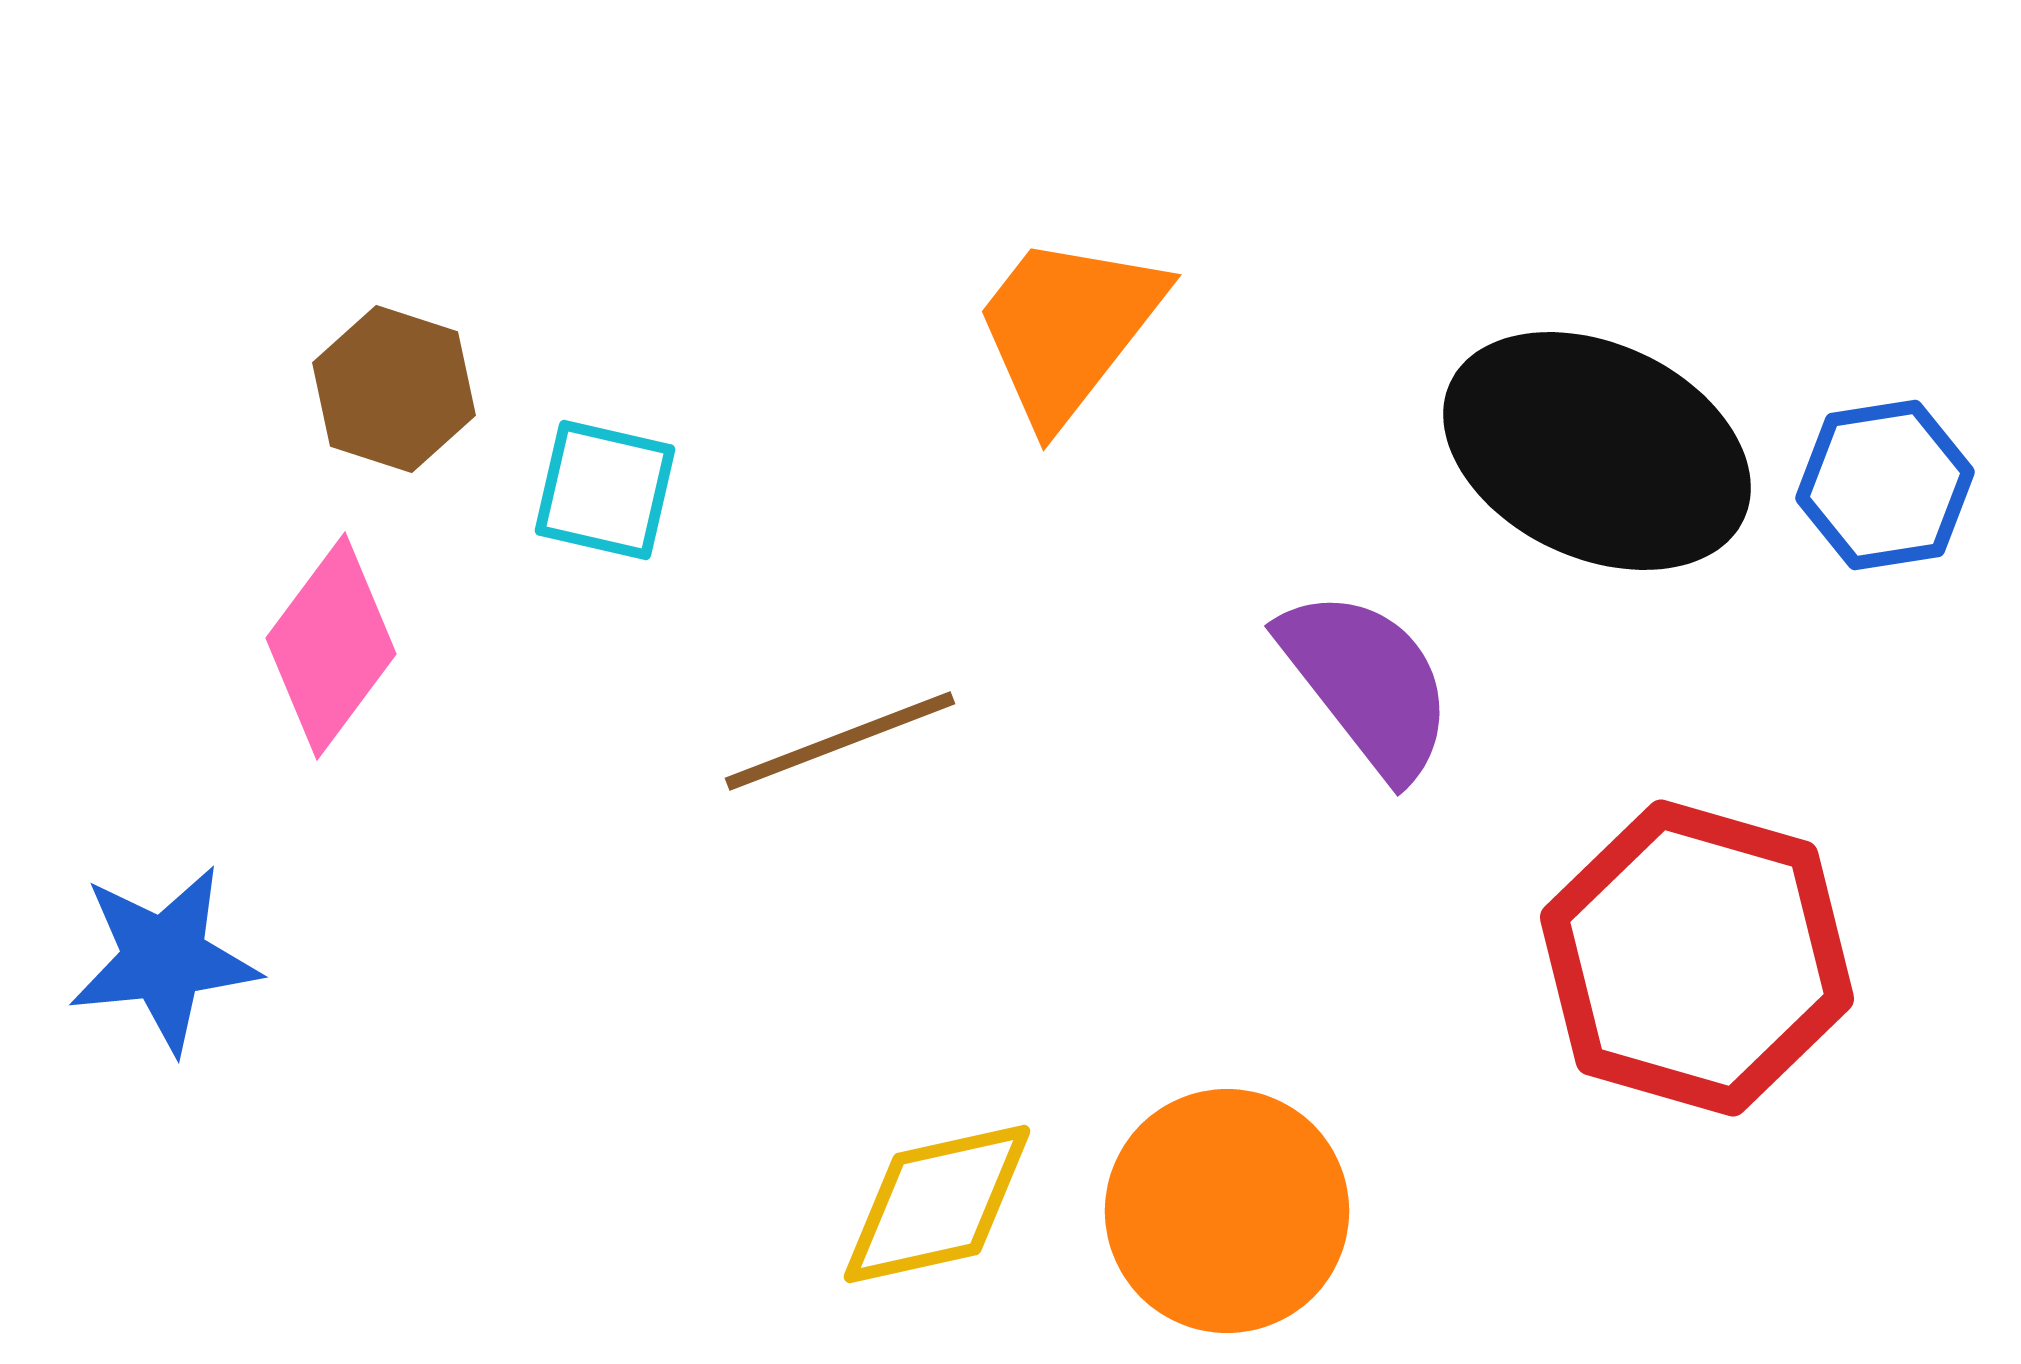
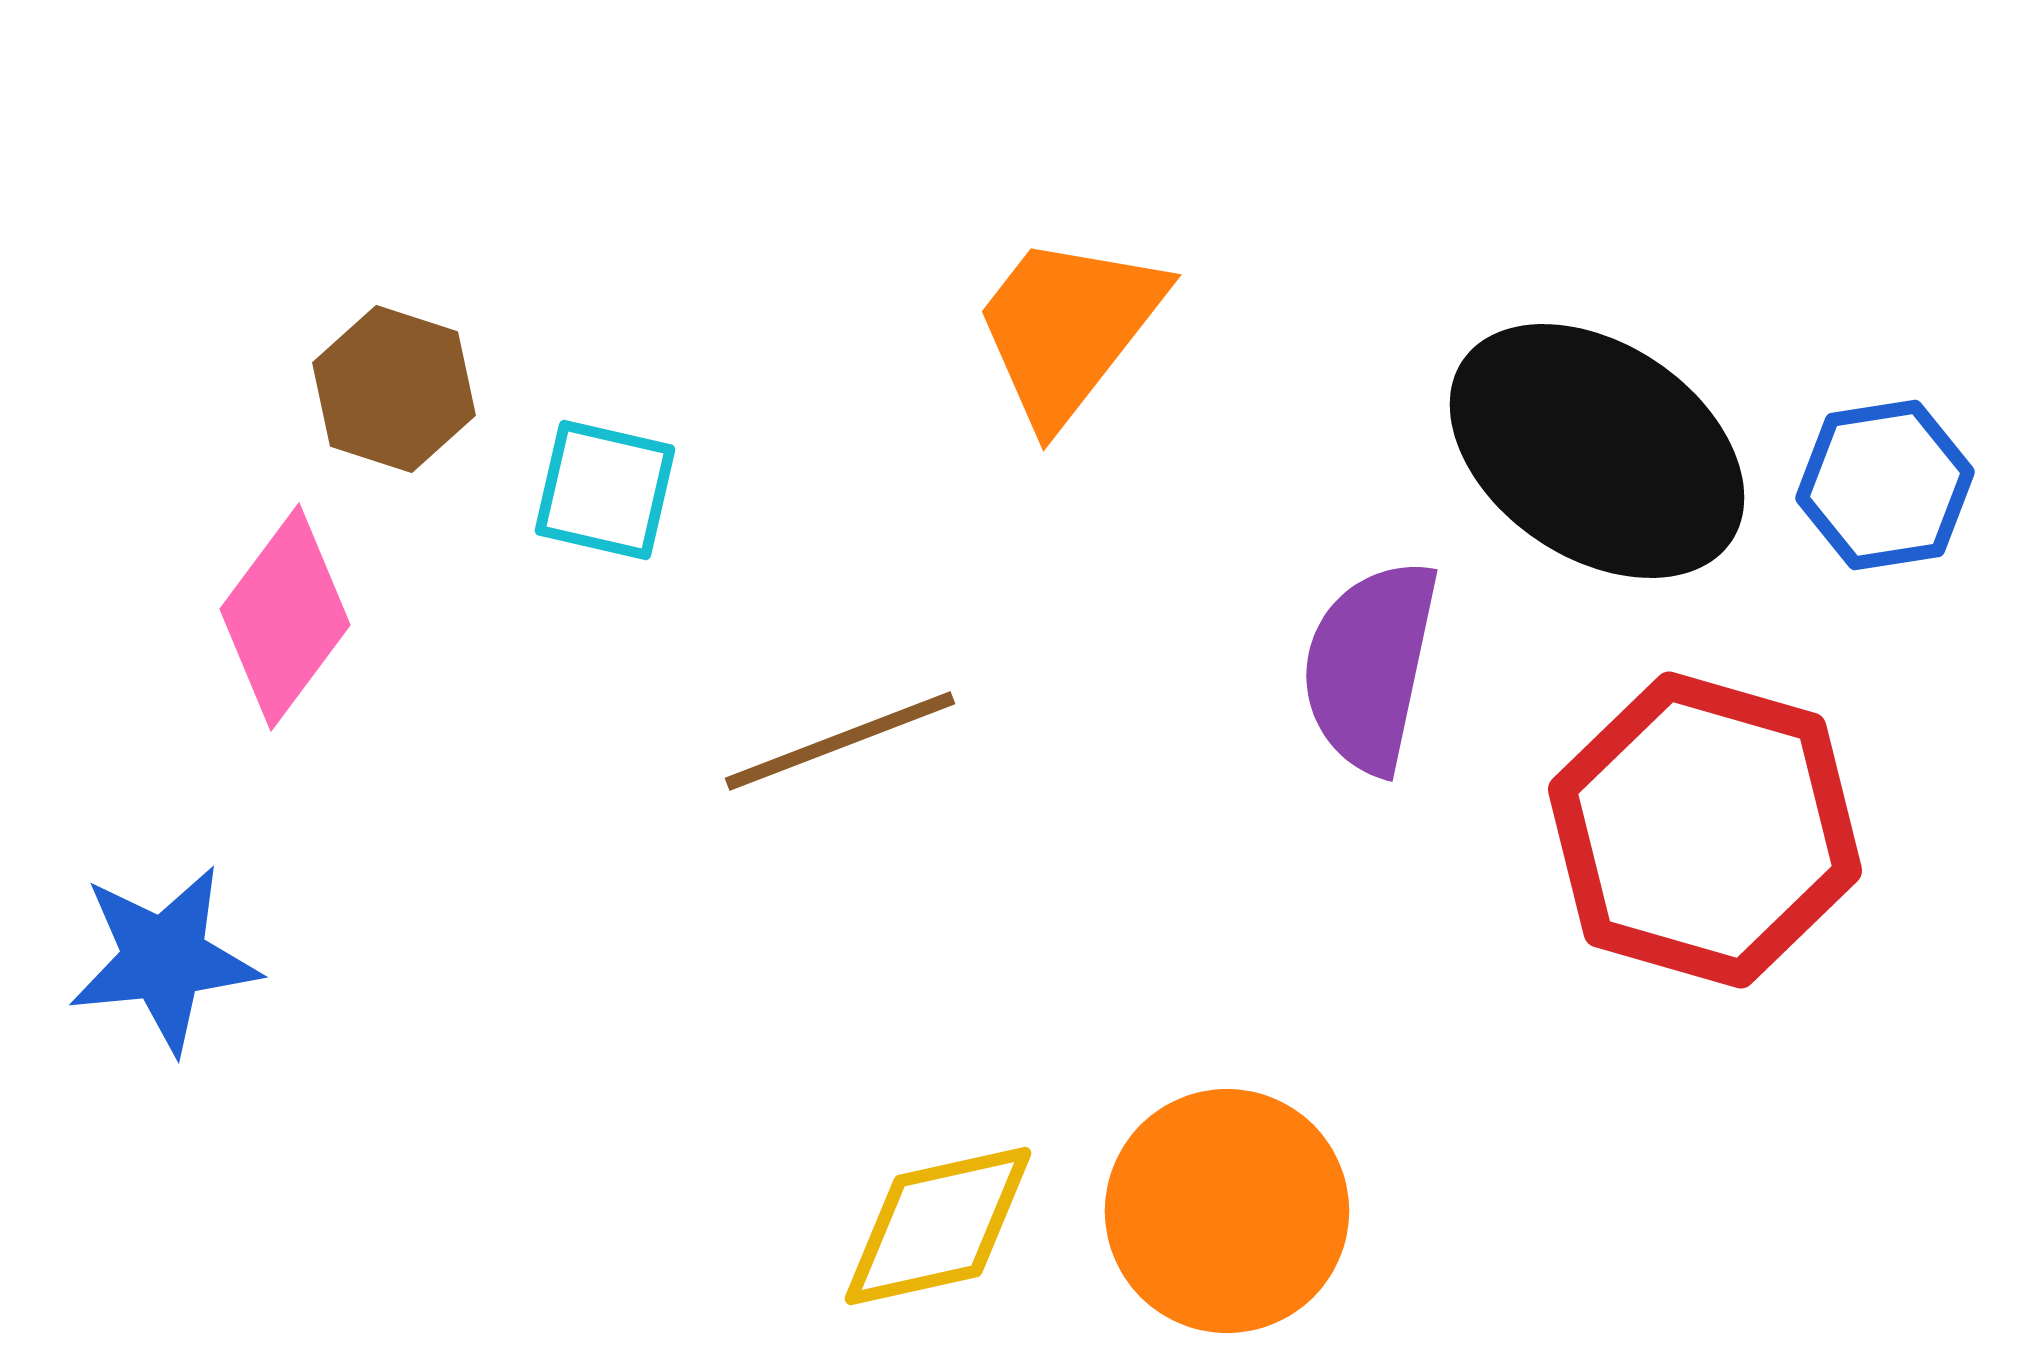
black ellipse: rotated 9 degrees clockwise
pink diamond: moved 46 px left, 29 px up
purple semicircle: moved 3 px right, 17 px up; rotated 130 degrees counterclockwise
red hexagon: moved 8 px right, 128 px up
yellow diamond: moved 1 px right, 22 px down
